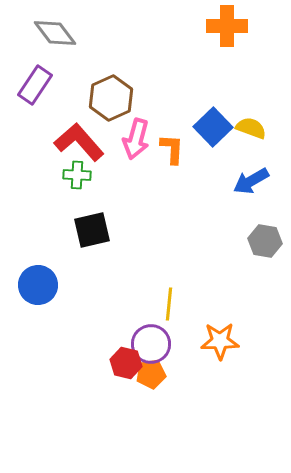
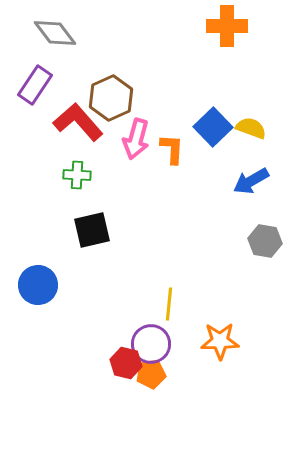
red L-shape: moved 1 px left, 20 px up
